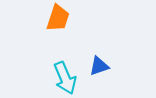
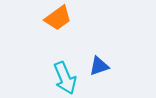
orange trapezoid: rotated 36 degrees clockwise
